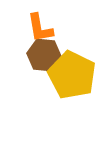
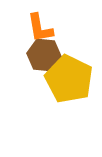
yellow pentagon: moved 3 px left, 4 px down
